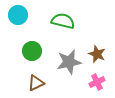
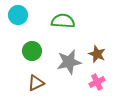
green semicircle: rotated 10 degrees counterclockwise
